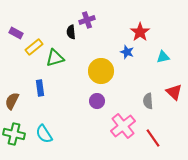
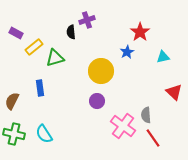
blue star: rotated 24 degrees clockwise
gray semicircle: moved 2 px left, 14 px down
pink cross: rotated 15 degrees counterclockwise
